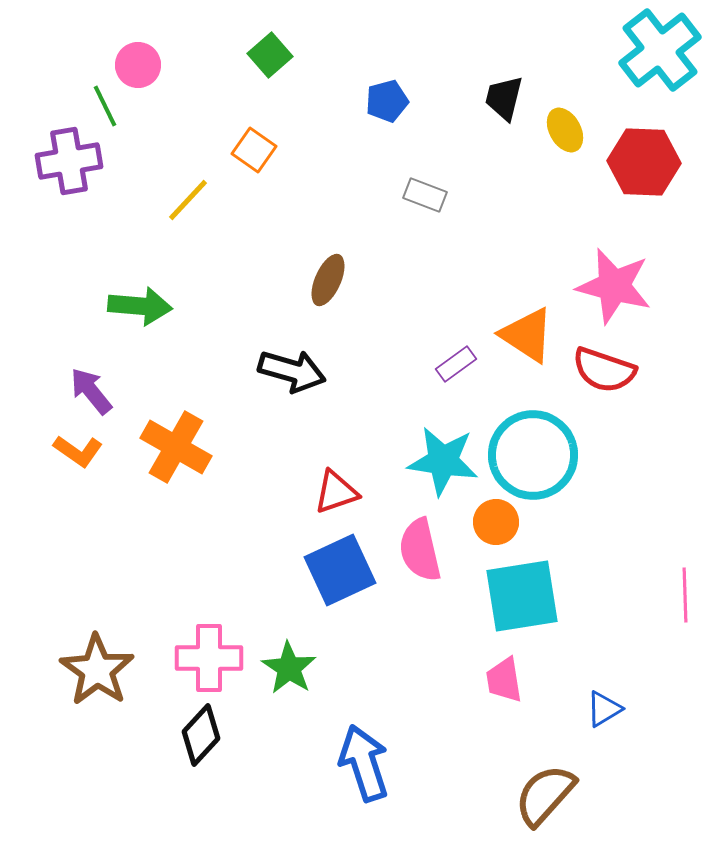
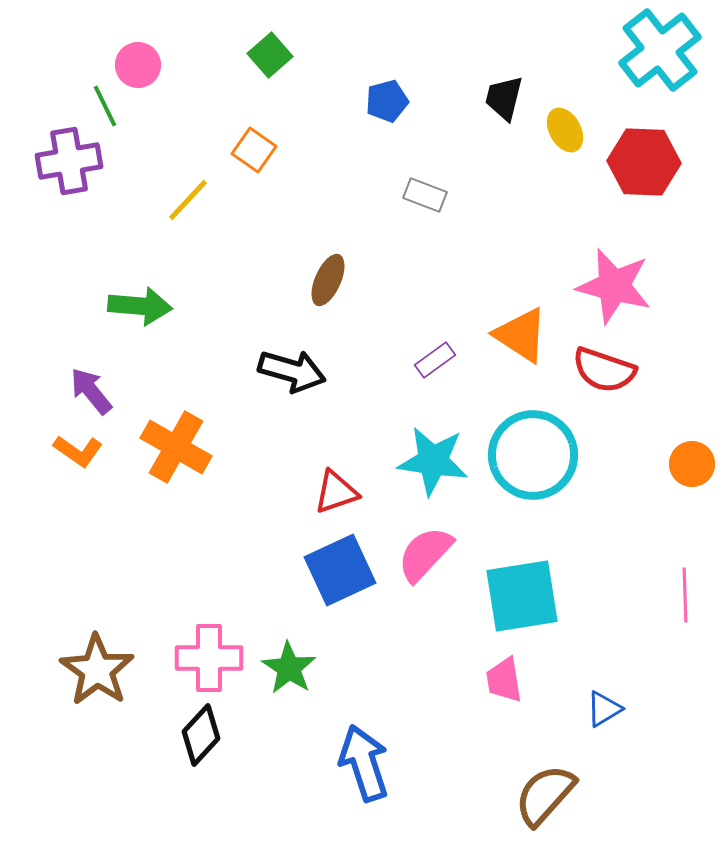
orange triangle: moved 6 px left
purple rectangle: moved 21 px left, 4 px up
cyan star: moved 10 px left
orange circle: moved 196 px right, 58 px up
pink semicircle: moved 5 px right, 4 px down; rotated 56 degrees clockwise
